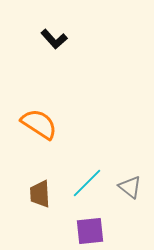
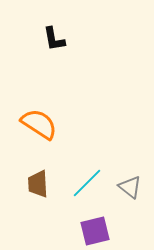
black L-shape: rotated 32 degrees clockwise
brown trapezoid: moved 2 px left, 10 px up
purple square: moved 5 px right; rotated 8 degrees counterclockwise
